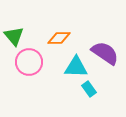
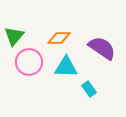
green triangle: rotated 20 degrees clockwise
purple semicircle: moved 3 px left, 5 px up
cyan triangle: moved 10 px left
